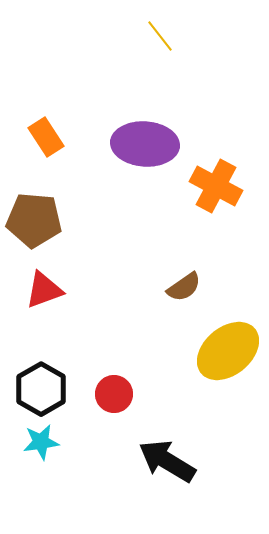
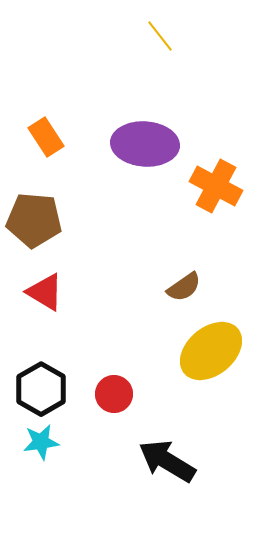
red triangle: moved 1 px right, 2 px down; rotated 51 degrees clockwise
yellow ellipse: moved 17 px left
